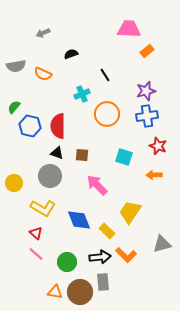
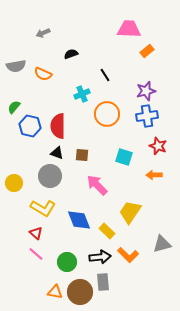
orange L-shape: moved 2 px right
